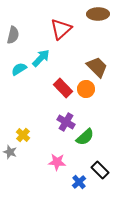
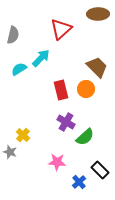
red rectangle: moved 2 px left, 2 px down; rotated 30 degrees clockwise
